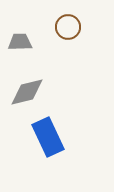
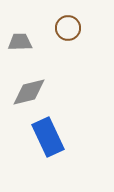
brown circle: moved 1 px down
gray diamond: moved 2 px right
